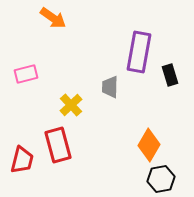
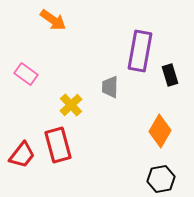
orange arrow: moved 2 px down
purple rectangle: moved 1 px right, 1 px up
pink rectangle: rotated 50 degrees clockwise
orange diamond: moved 11 px right, 14 px up
red trapezoid: moved 5 px up; rotated 24 degrees clockwise
